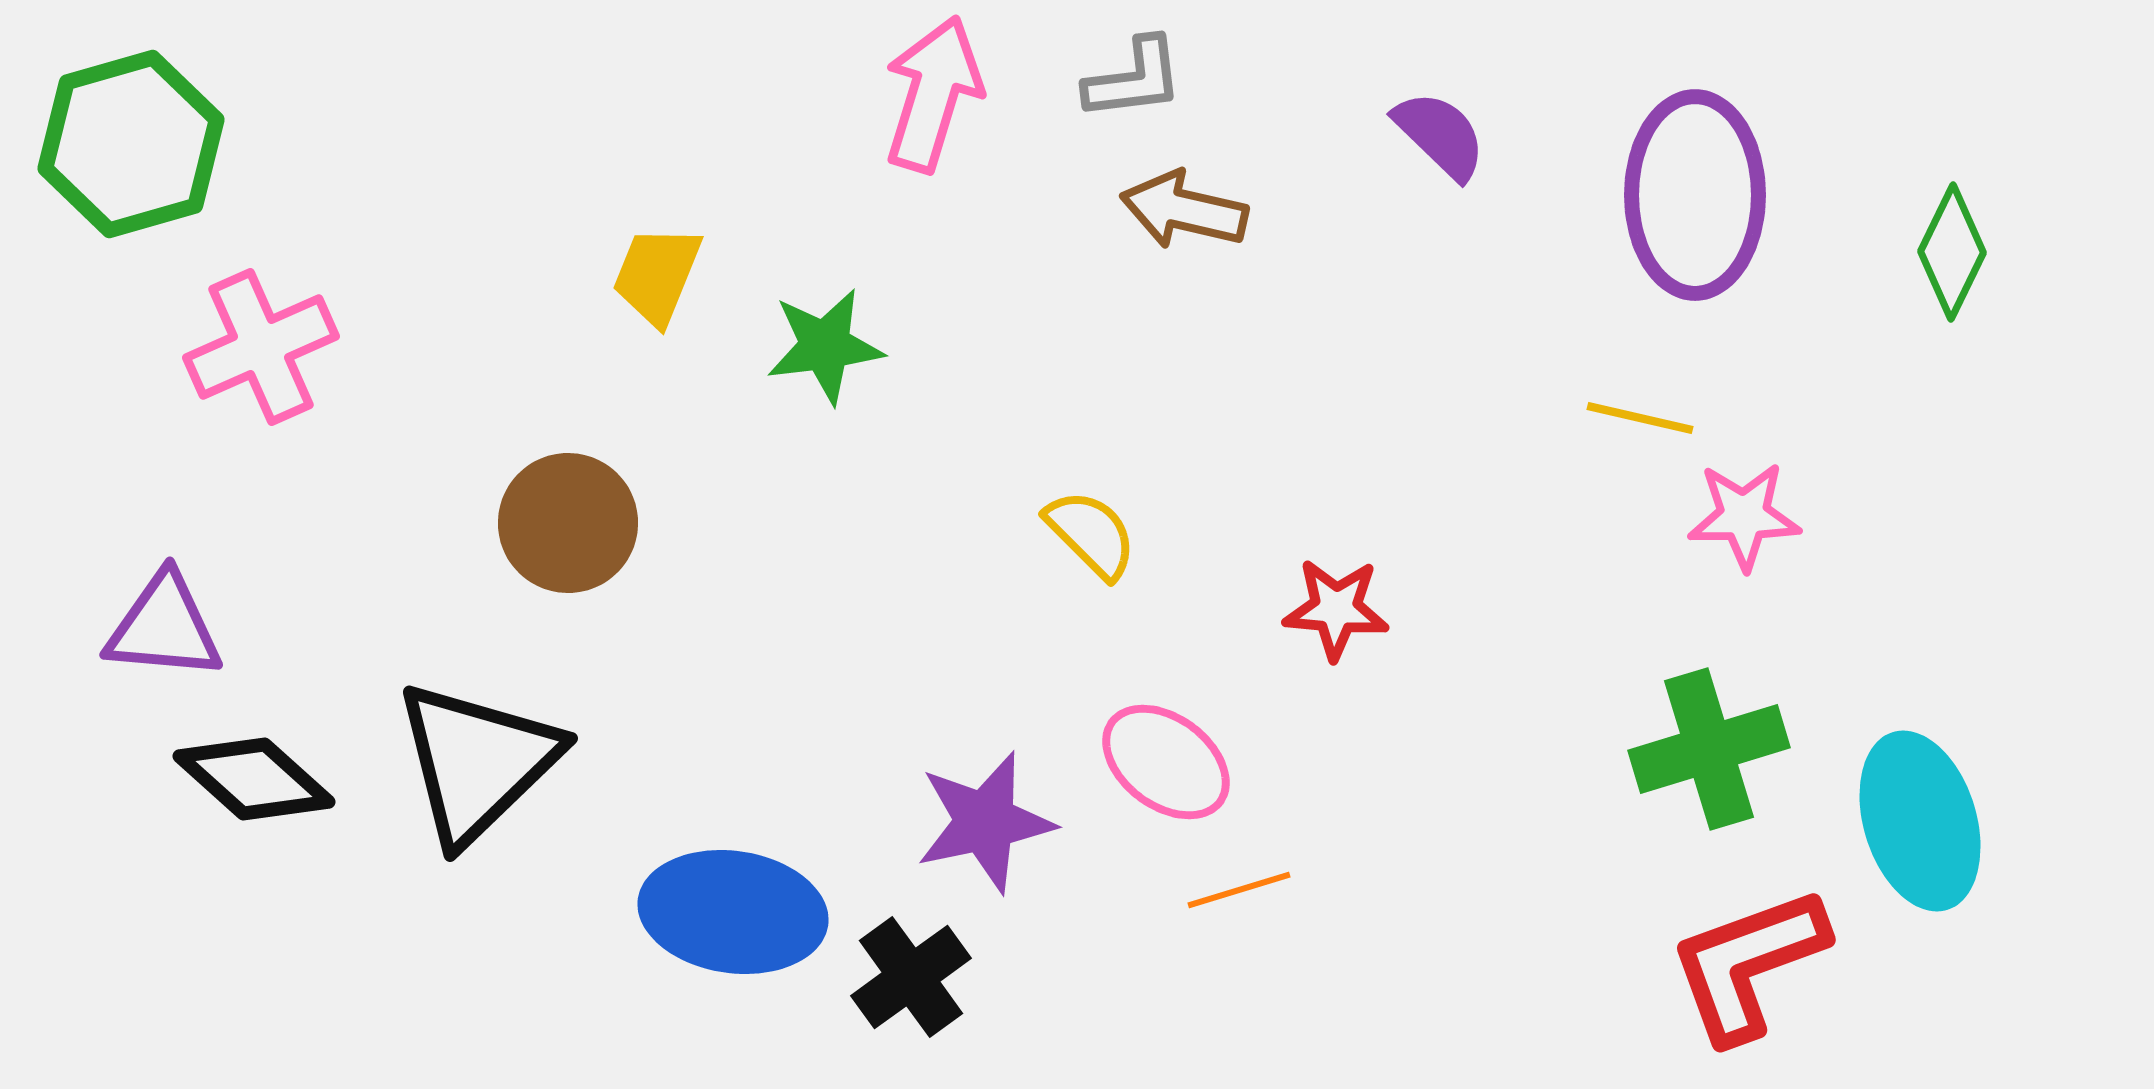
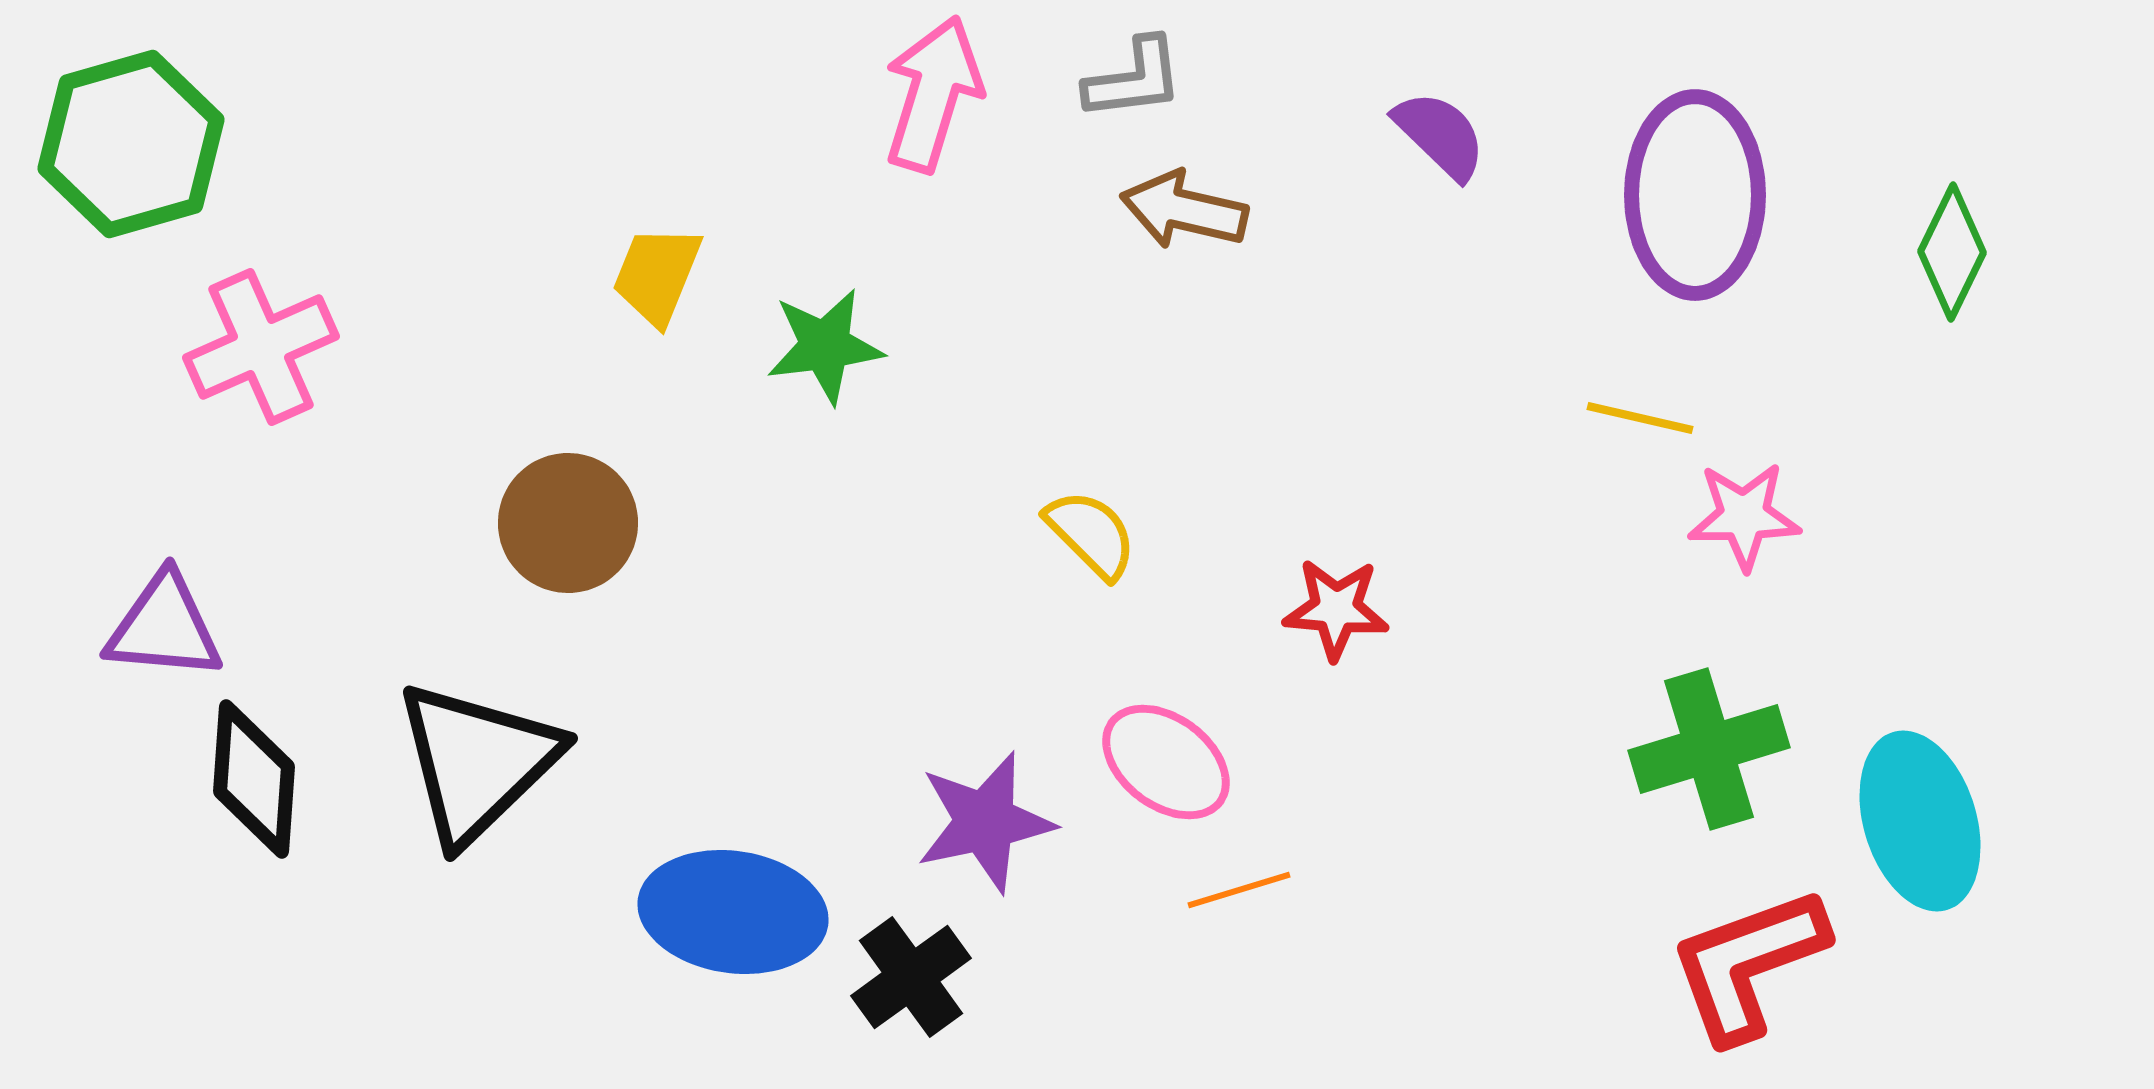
black diamond: rotated 52 degrees clockwise
